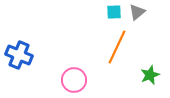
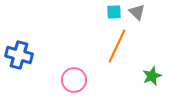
gray triangle: rotated 36 degrees counterclockwise
orange line: moved 1 px up
blue cross: rotated 8 degrees counterclockwise
green star: moved 2 px right, 1 px down
